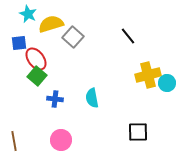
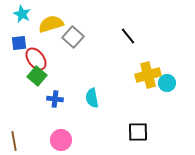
cyan star: moved 6 px left
